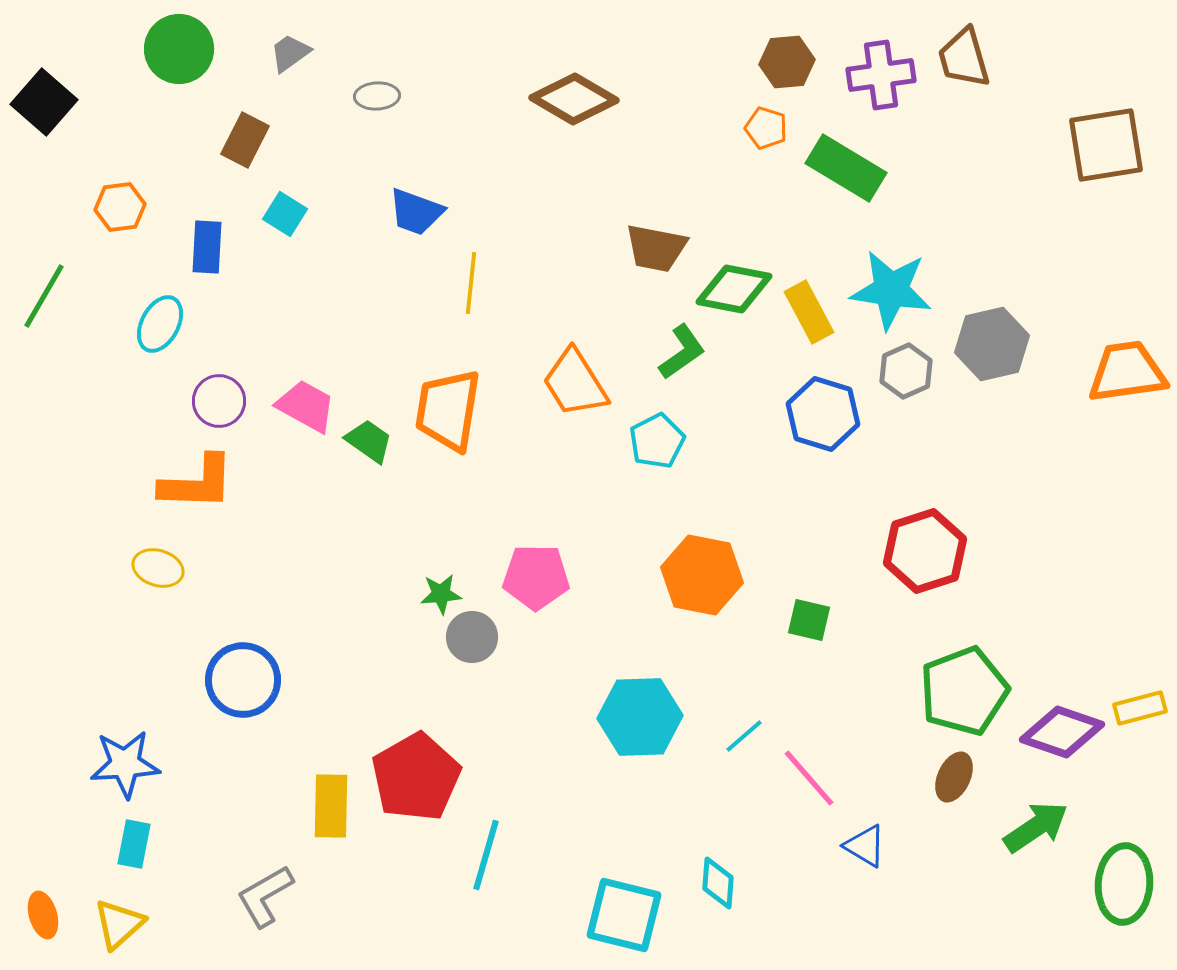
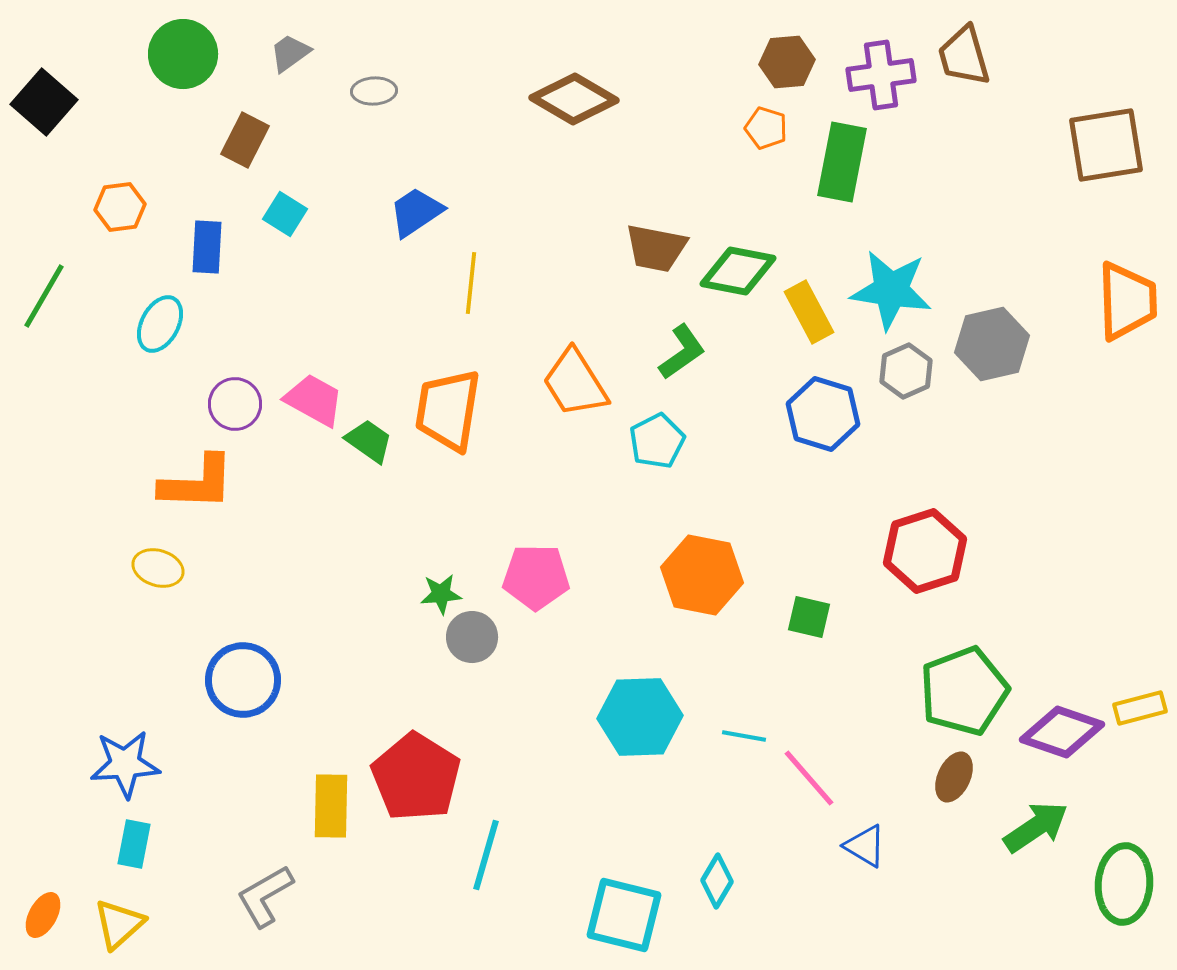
green circle at (179, 49): moved 4 px right, 5 px down
brown trapezoid at (964, 58): moved 2 px up
gray ellipse at (377, 96): moved 3 px left, 5 px up
green rectangle at (846, 168): moved 4 px left, 6 px up; rotated 70 degrees clockwise
blue trapezoid at (416, 212): rotated 126 degrees clockwise
green diamond at (734, 289): moved 4 px right, 18 px up
orange trapezoid at (1127, 372): moved 71 px up; rotated 96 degrees clockwise
purple circle at (219, 401): moved 16 px right, 3 px down
pink trapezoid at (306, 406): moved 8 px right, 6 px up
green square at (809, 620): moved 3 px up
cyan line at (744, 736): rotated 51 degrees clockwise
red pentagon at (416, 777): rotated 10 degrees counterclockwise
cyan diamond at (718, 883): moved 1 px left, 2 px up; rotated 26 degrees clockwise
orange ellipse at (43, 915): rotated 45 degrees clockwise
